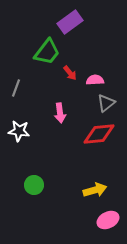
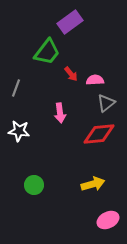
red arrow: moved 1 px right, 1 px down
yellow arrow: moved 2 px left, 6 px up
